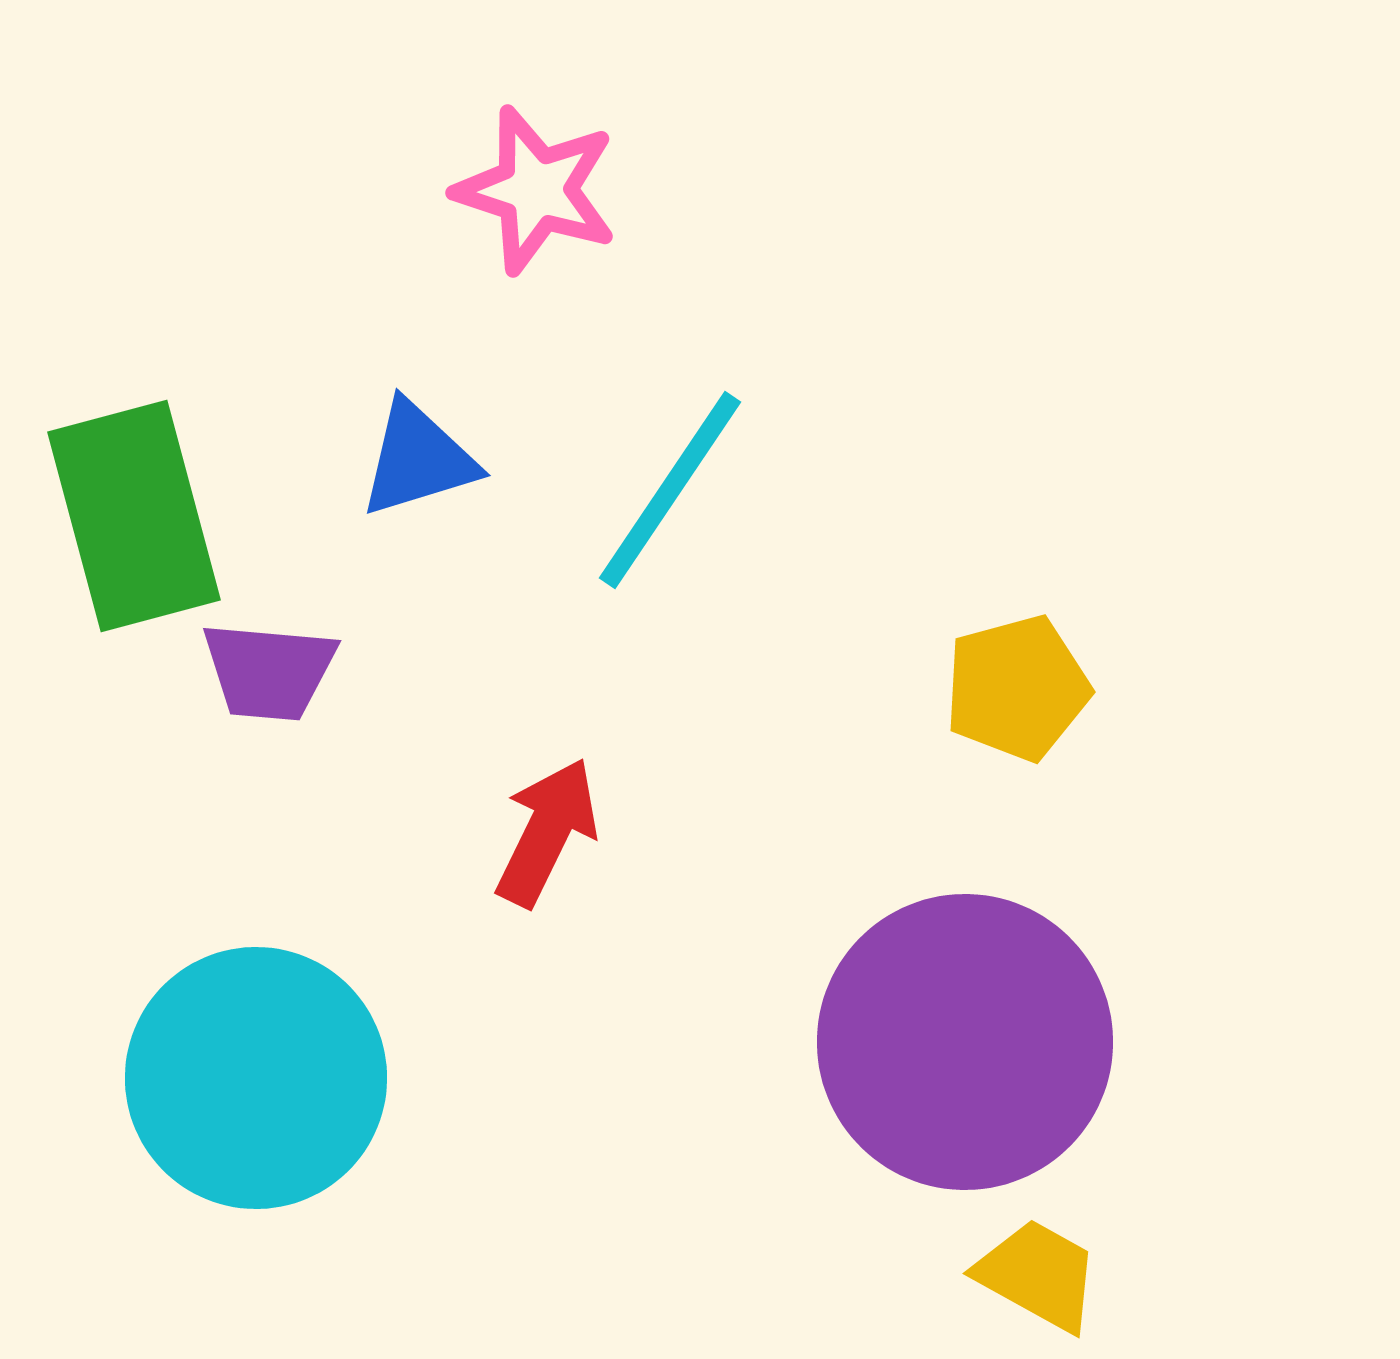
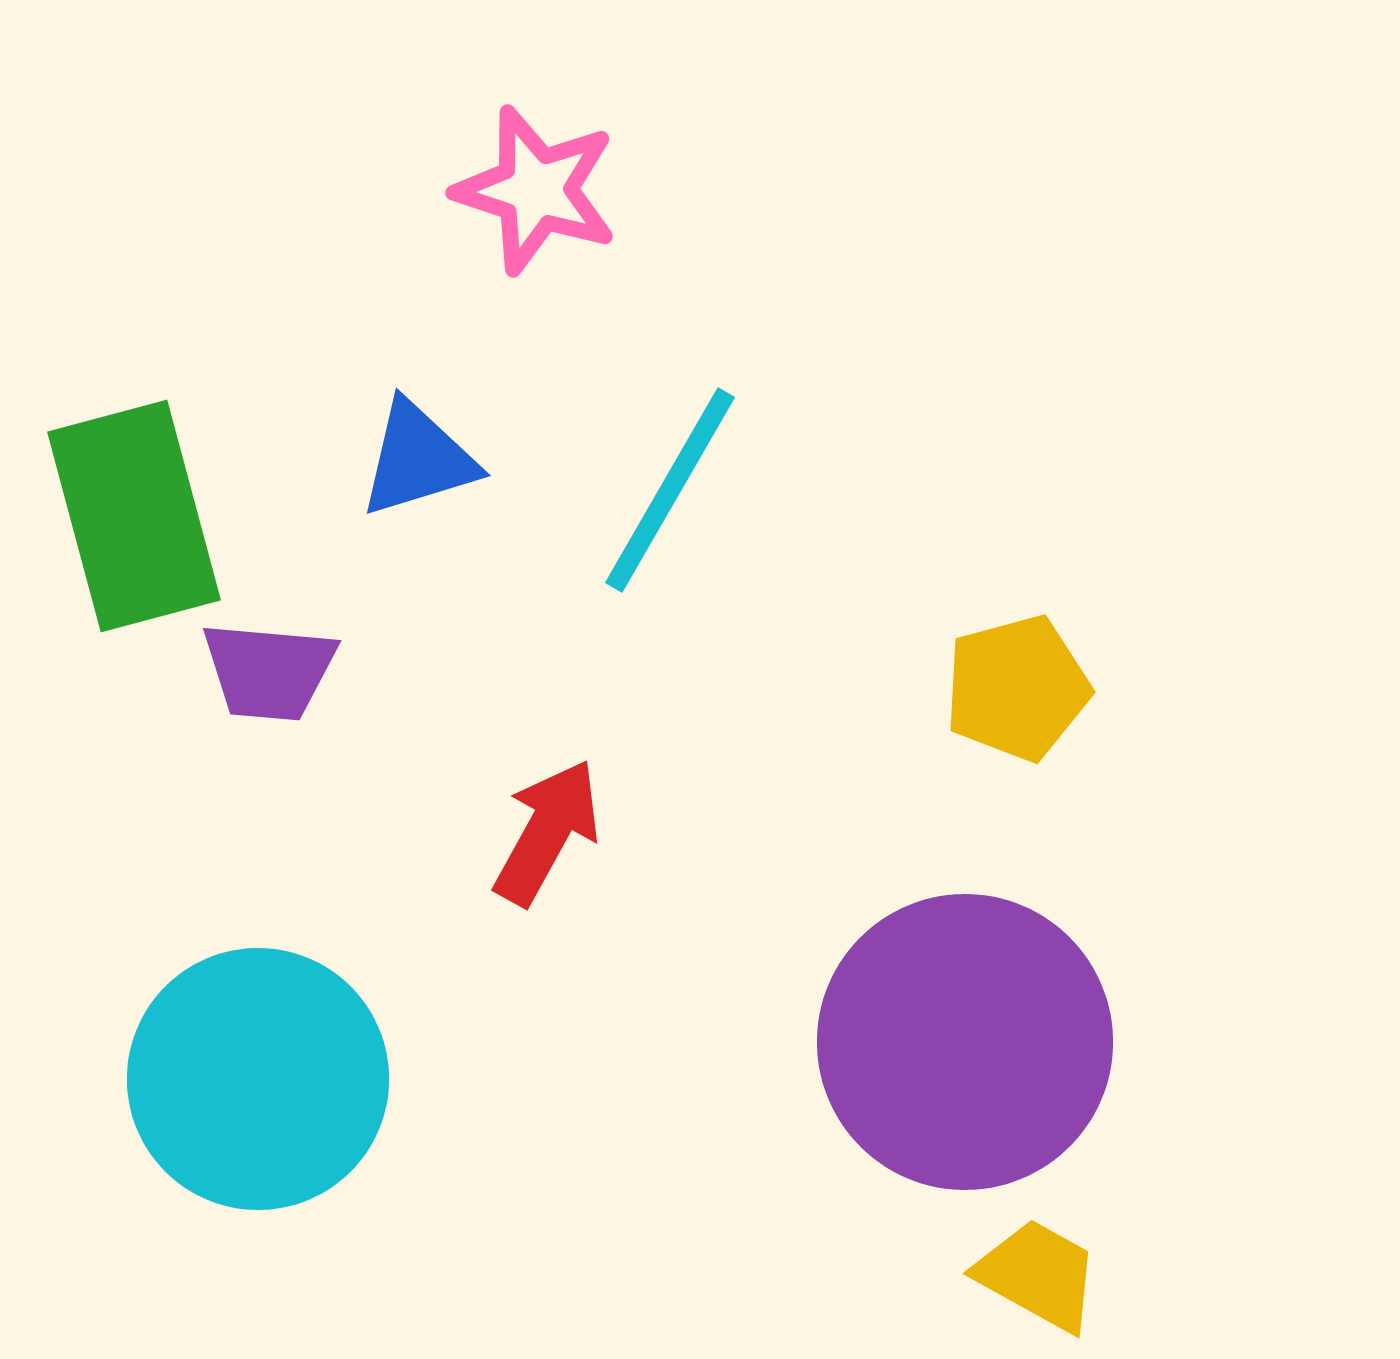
cyan line: rotated 4 degrees counterclockwise
red arrow: rotated 3 degrees clockwise
cyan circle: moved 2 px right, 1 px down
